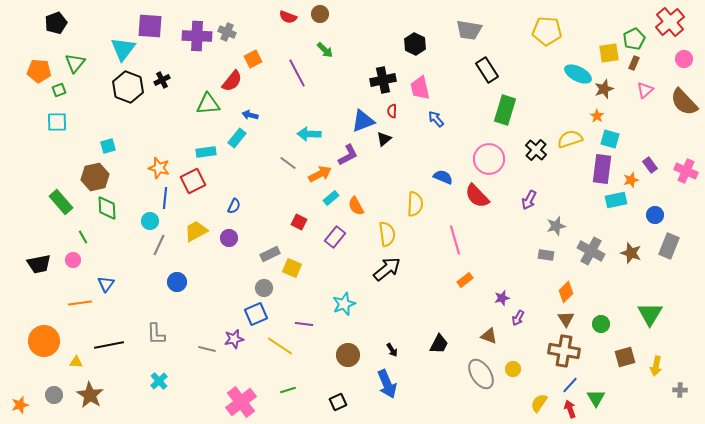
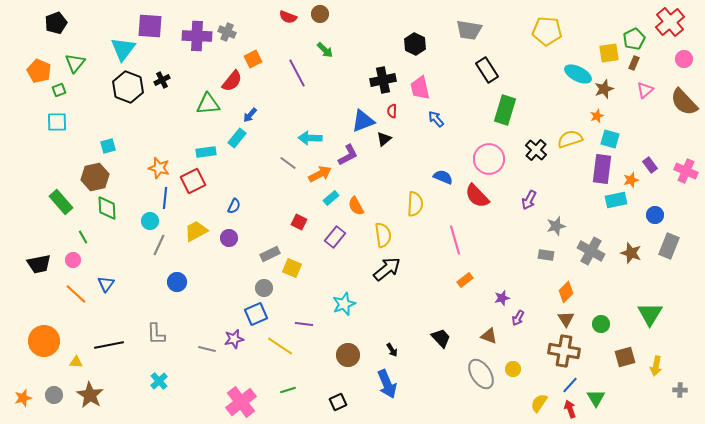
orange pentagon at (39, 71): rotated 20 degrees clockwise
blue arrow at (250, 115): rotated 63 degrees counterclockwise
orange star at (597, 116): rotated 16 degrees clockwise
cyan arrow at (309, 134): moved 1 px right, 4 px down
yellow semicircle at (387, 234): moved 4 px left, 1 px down
orange line at (80, 303): moved 4 px left, 9 px up; rotated 50 degrees clockwise
black trapezoid at (439, 344): moved 2 px right, 6 px up; rotated 70 degrees counterclockwise
orange star at (20, 405): moved 3 px right, 7 px up
